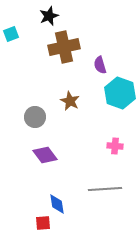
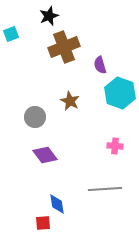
brown cross: rotated 8 degrees counterclockwise
